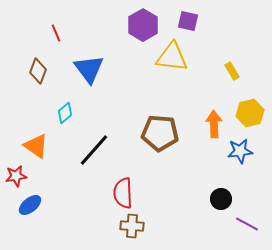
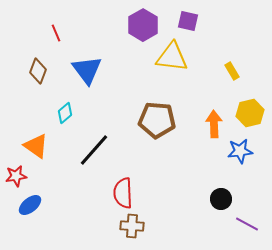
blue triangle: moved 2 px left, 1 px down
brown pentagon: moved 3 px left, 13 px up
